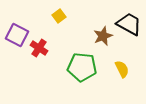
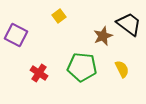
black trapezoid: rotated 8 degrees clockwise
purple square: moved 1 px left
red cross: moved 25 px down
